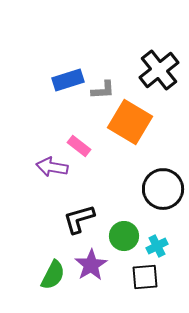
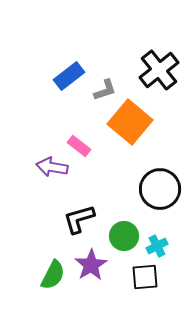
blue rectangle: moved 1 px right, 4 px up; rotated 20 degrees counterclockwise
gray L-shape: moved 2 px right; rotated 15 degrees counterclockwise
orange square: rotated 9 degrees clockwise
black circle: moved 3 px left
